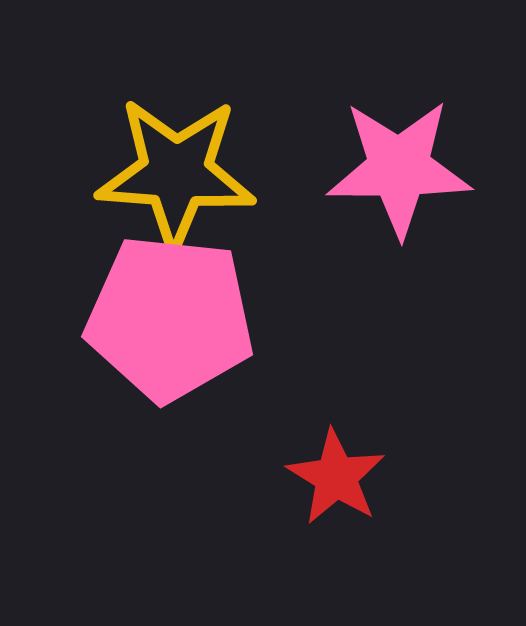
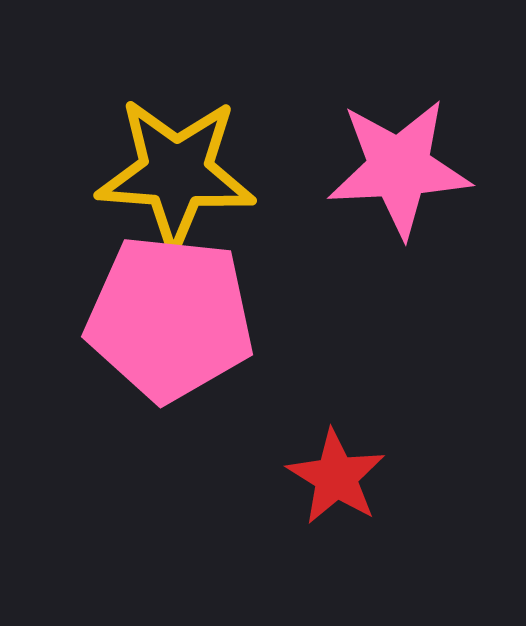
pink star: rotated 3 degrees counterclockwise
